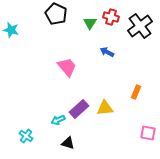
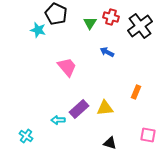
cyan star: moved 27 px right
cyan arrow: rotated 24 degrees clockwise
pink square: moved 2 px down
black triangle: moved 42 px right
